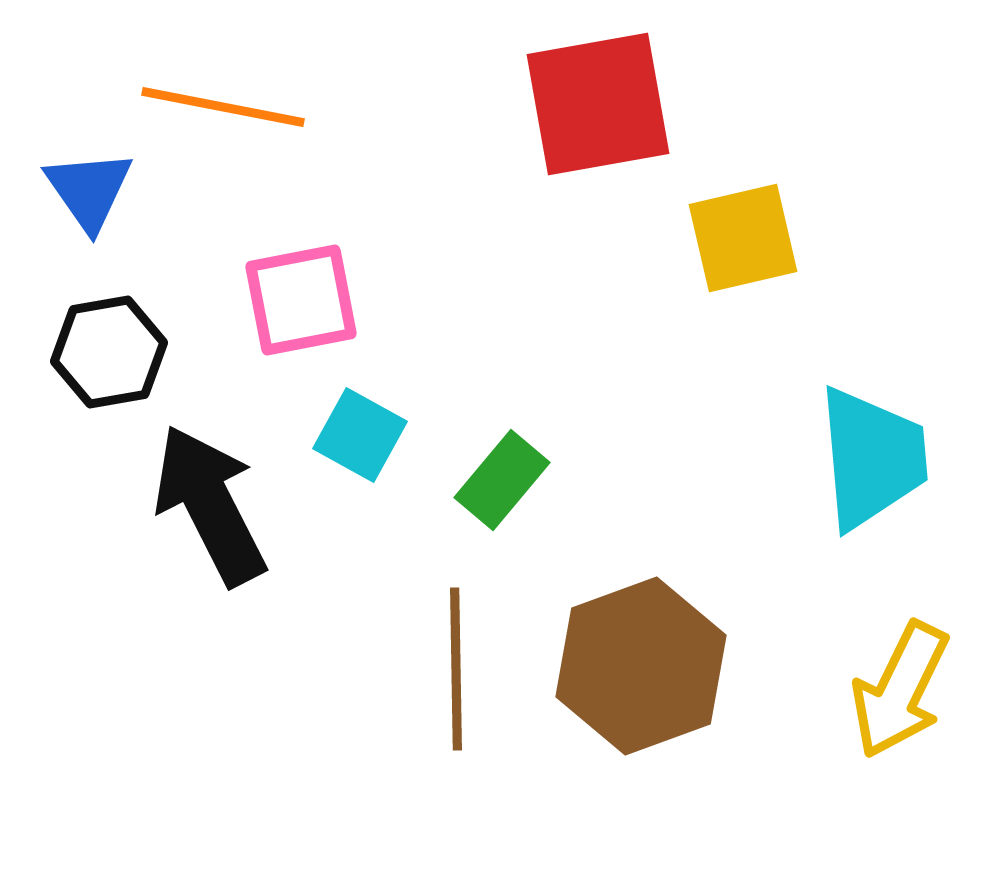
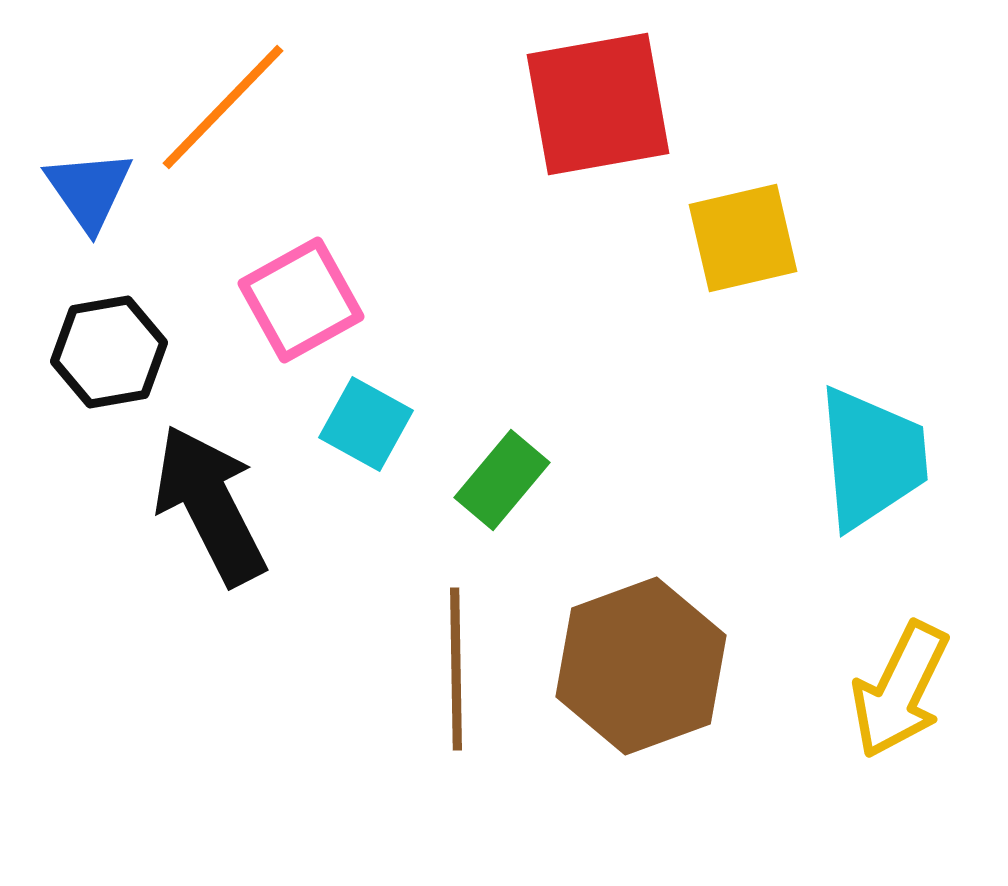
orange line: rotated 57 degrees counterclockwise
pink square: rotated 18 degrees counterclockwise
cyan square: moved 6 px right, 11 px up
